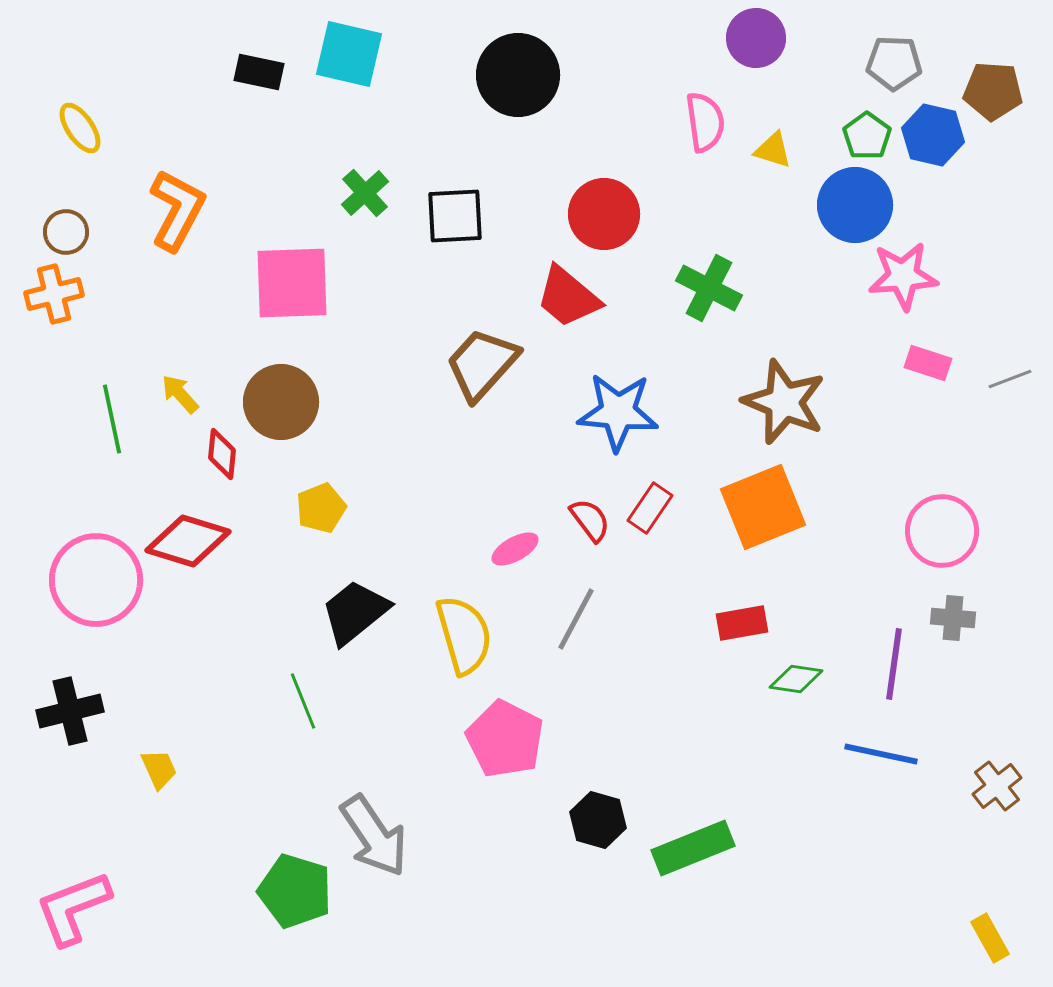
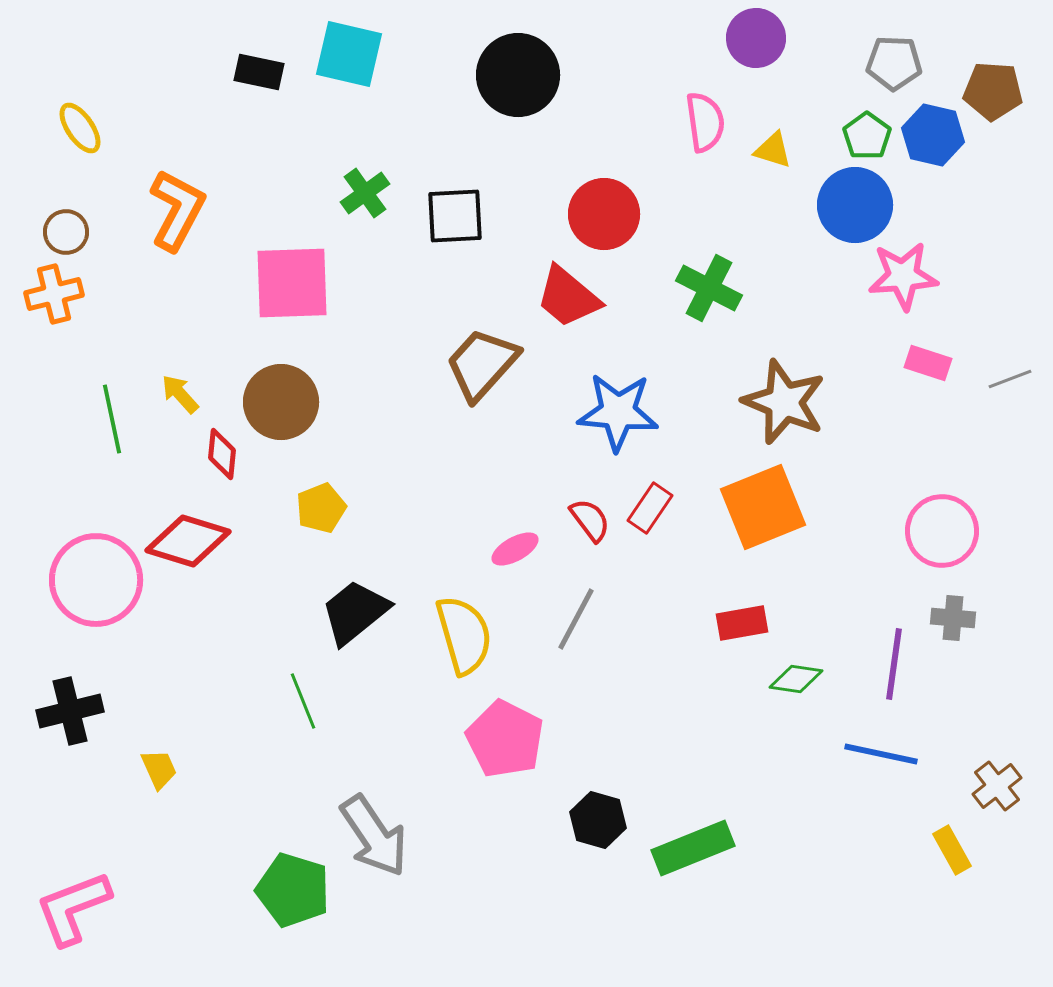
green cross at (365, 193): rotated 6 degrees clockwise
green pentagon at (295, 891): moved 2 px left, 1 px up
yellow rectangle at (990, 938): moved 38 px left, 88 px up
